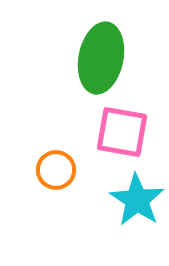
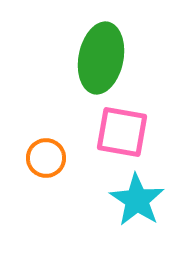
orange circle: moved 10 px left, 12 px up
